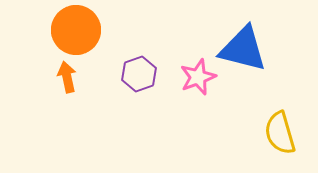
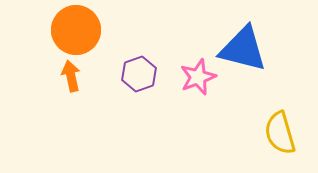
orange arrow: moved 4 px right, 1 px up
